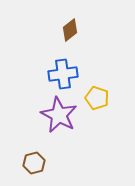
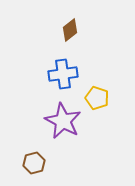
purple star: moved 4 px right, 6 px down
